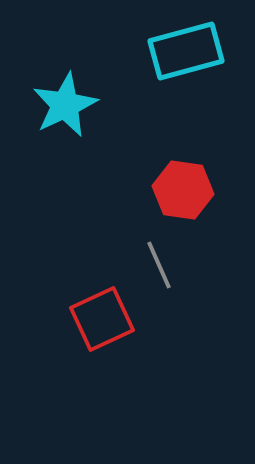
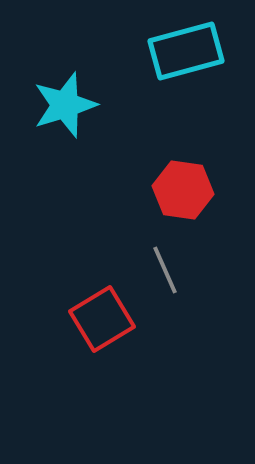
cyan star: rotated 8 degrees clockwise
gray line: moved 6 px right, 5 px down
red square: rotated 6 degrees counterclockwise
